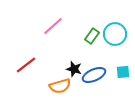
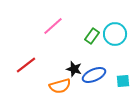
cyan square: moved 9 px down
